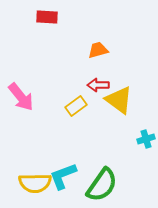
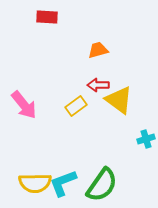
pink arrow: moved 3 px right, 8 px down
cyan L-shape: moved 7 px down
